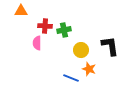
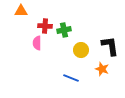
orange star: moved 13 px right
